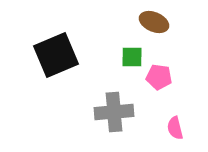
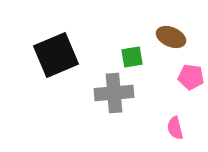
brown ellipse: moved 17 px right, 15 px down
green square: rotated 10 degrees counterclockwise
pink pentagon: moved 32 px right
gray cross: moved 19 px up
